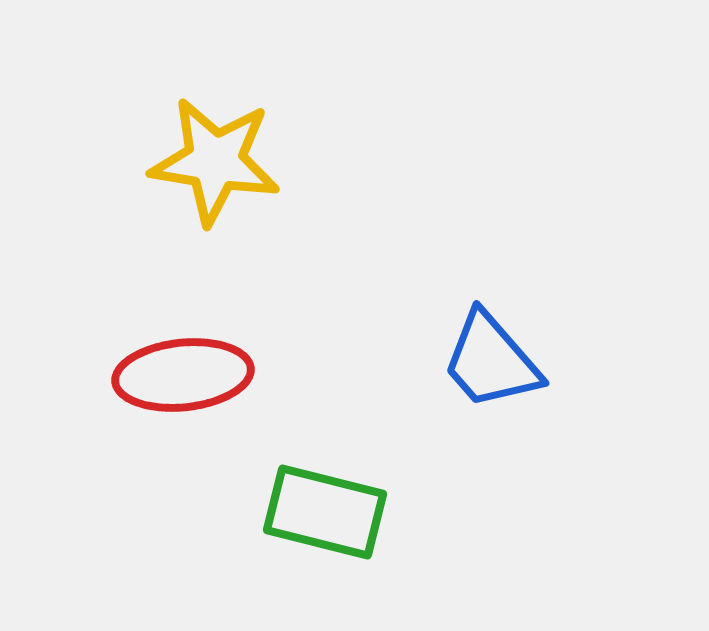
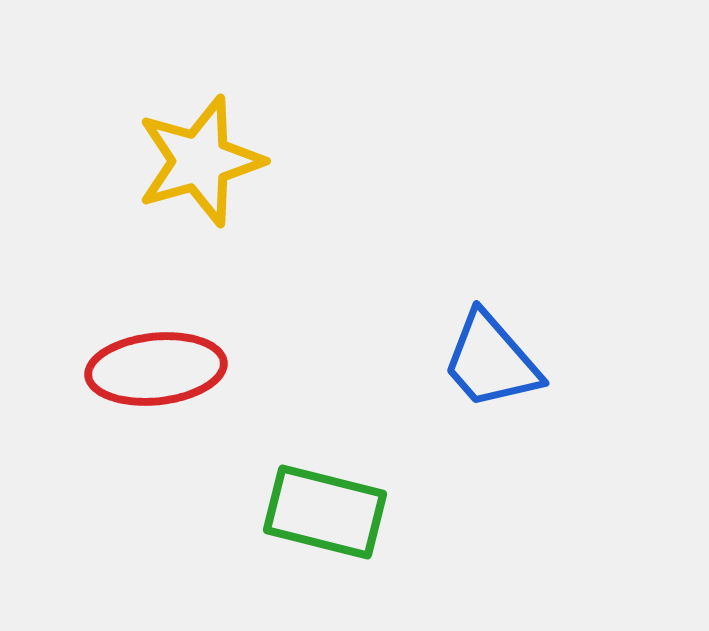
yellow star: moved 15 px left; rotated 25 degrees counterclockwise
red ellipse: moved 27 px left, 6 px up
